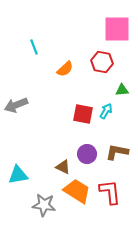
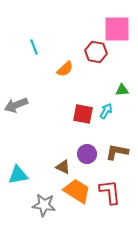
red hexagon: moved 6 px left, 10 px up
